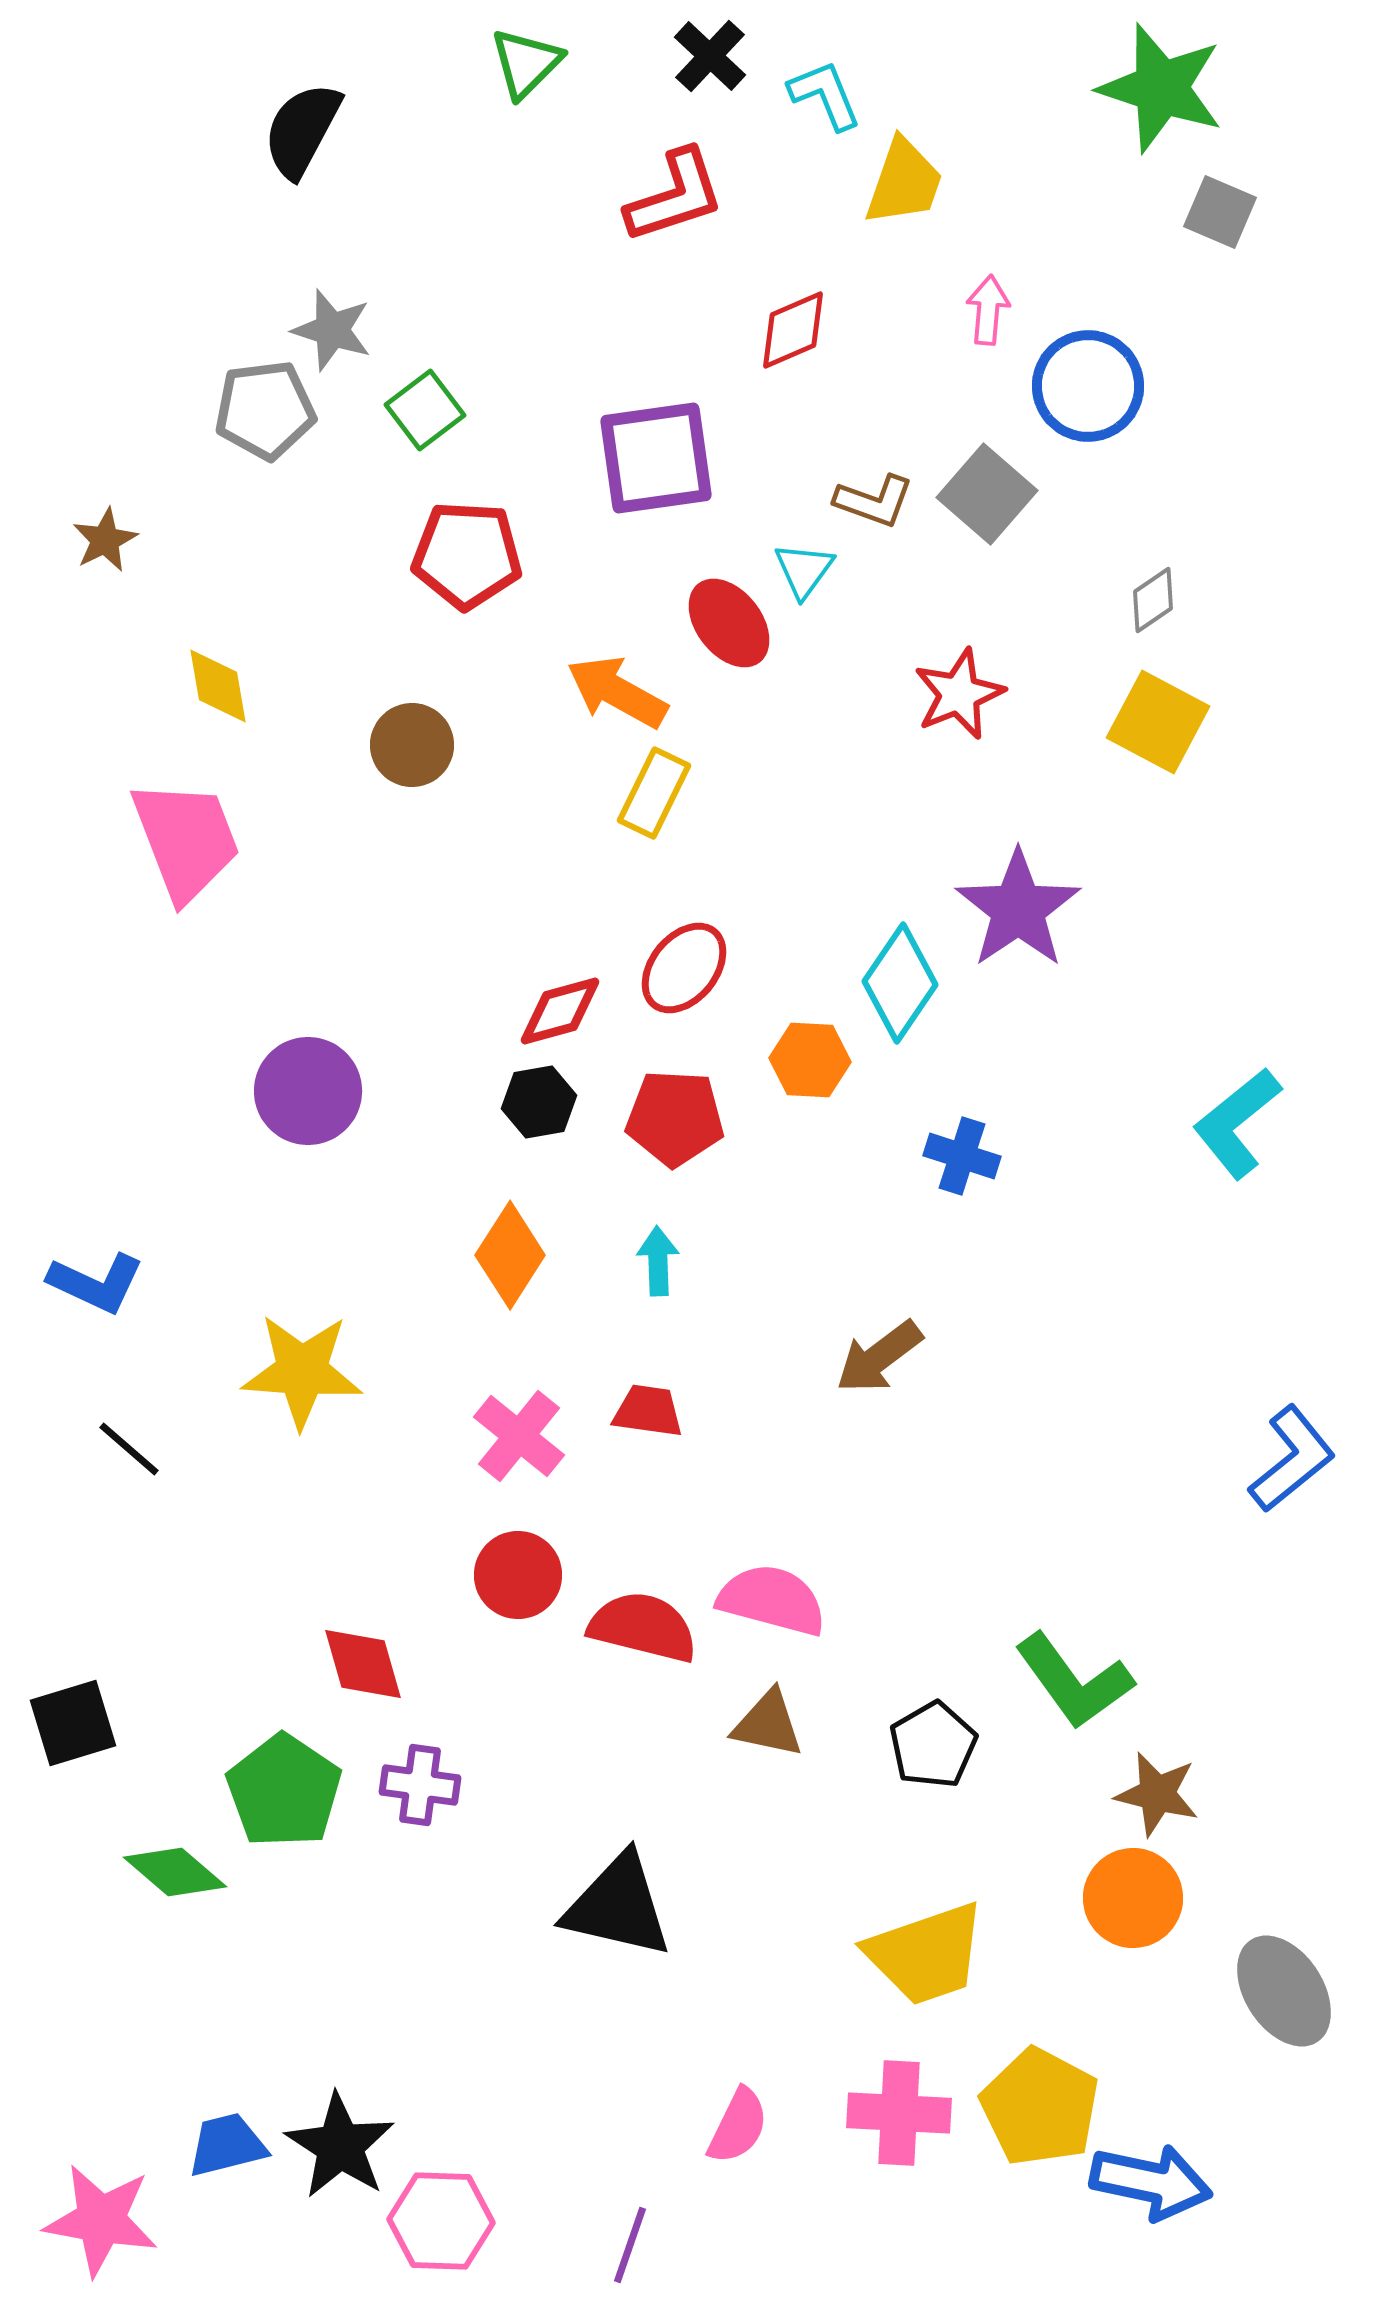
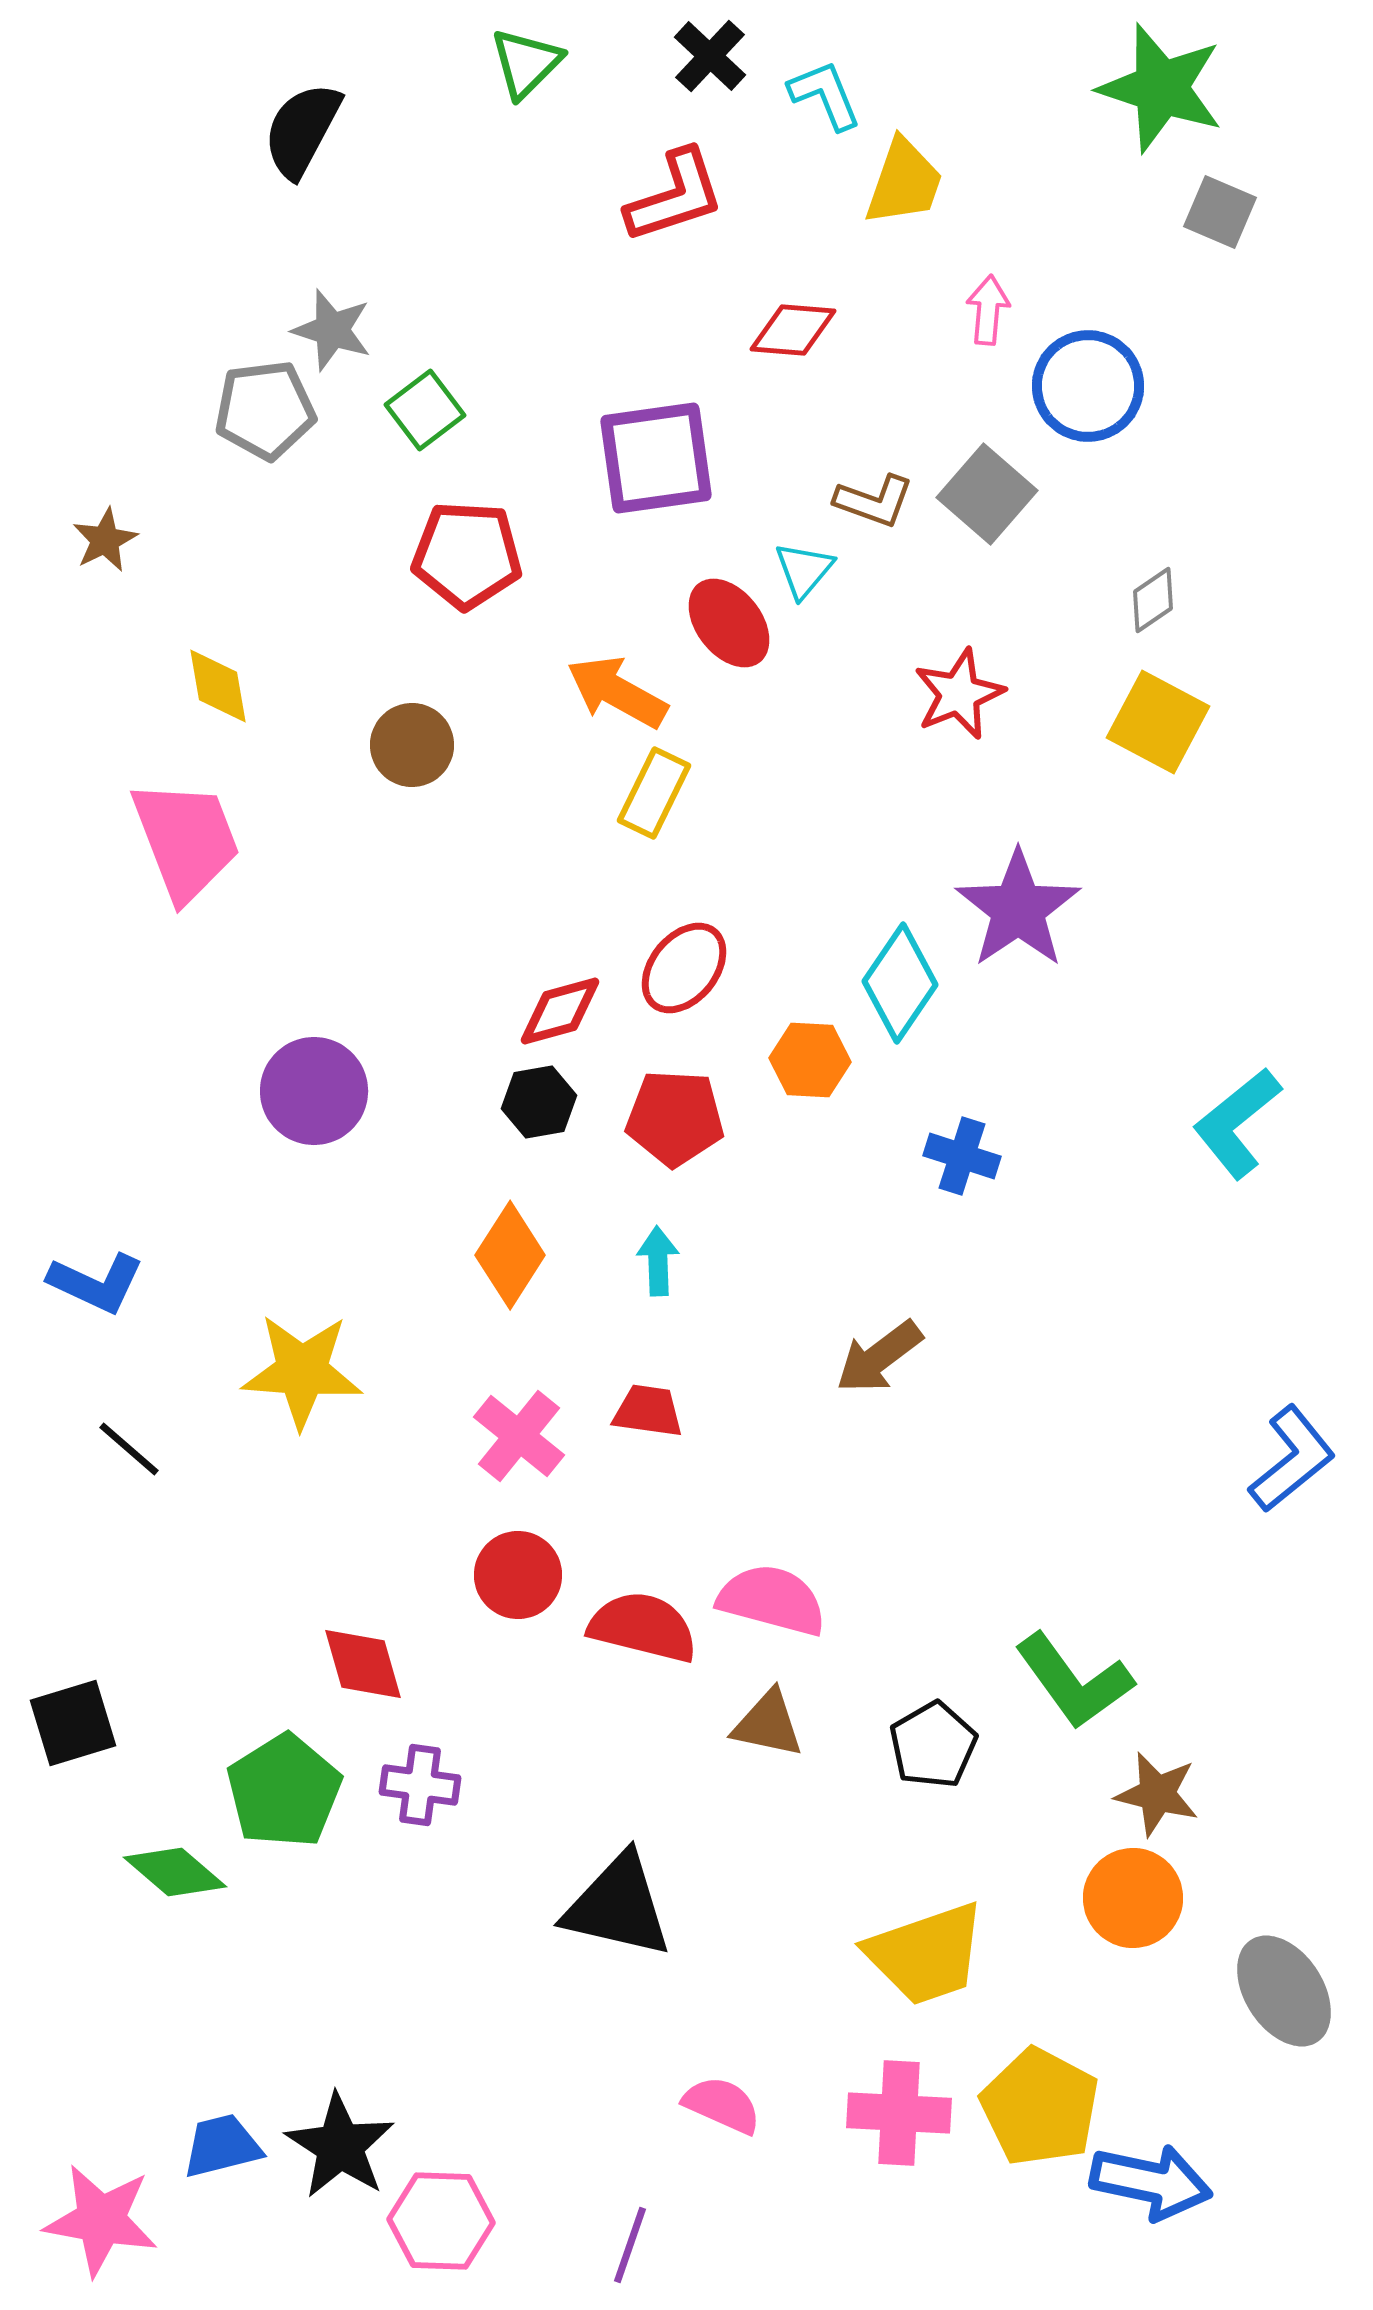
red diamond at (793, 330): rotated 28 degrees clockwise
cyan triangle at (804, 570): rotated 4 degrees clockwise
purple circle at (308, 1091): moved 6 px right
green pentagon at (284, 1791): rotated 6 degrees clockwise
pink semicircle at (738, 2126): moved 16 px left, 21 px up; rotated 92 degrees counterclockwise
blue trapezoid at (227, 2145): moved 5 px left, 1 px down
